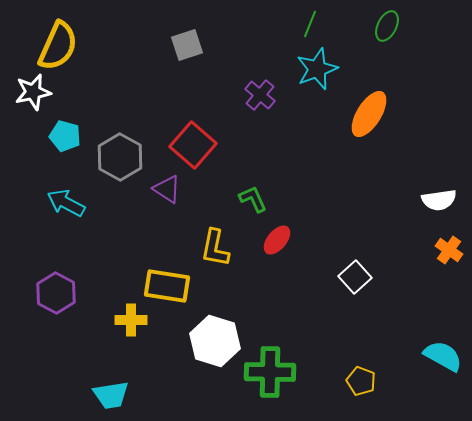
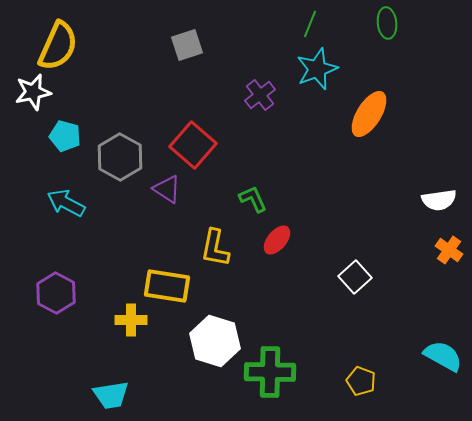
green ellipse: moved 3 px up; rotated 32 degrees counterclockwise
purple cross: rotated 12 degrees clockwise
